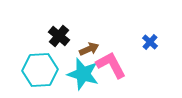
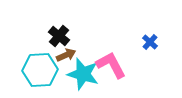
brown arrow: moved 23 px left, 6 px down
